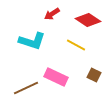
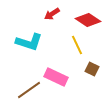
cyan L-shape: moved 3 px left, 1 px down
yellow line: moved 1 px right; rotated 36 degrees clockwise
brown square: moved 2 px left, 6 px up
brown line: moved 3 px right, 2 px down; rotated 10 degrees counterclockwise
